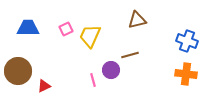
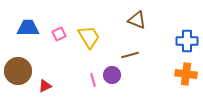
brown triangle: rotated 36 degrees clockwise
pink square: moved 7 px left, 5 px down
yellow trapezoid: moved 1 px left, 1 px down; rotated 125 degrees clockwise
blue cross: rotated 20 degrees counterclockwise
purple circle: moved 1 px right, 5 px down
red triangle: moved 1 px right
